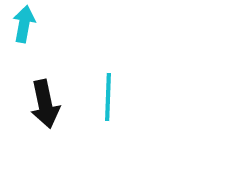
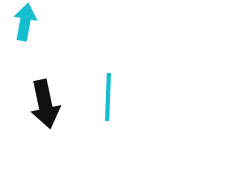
cyan arrow: moved 1 px right, 2 px up
